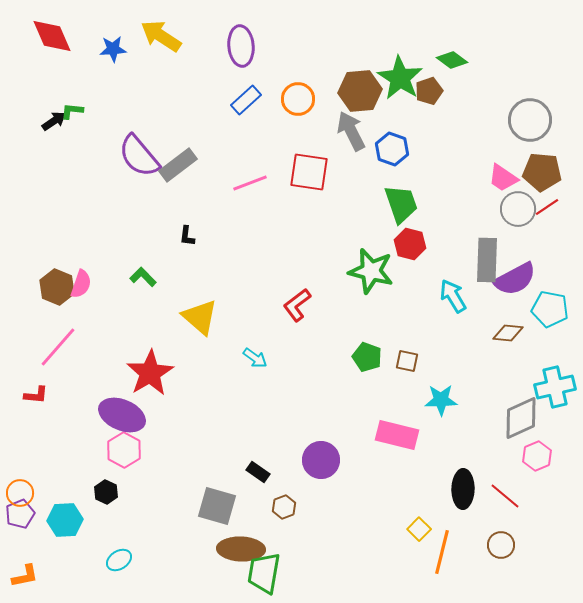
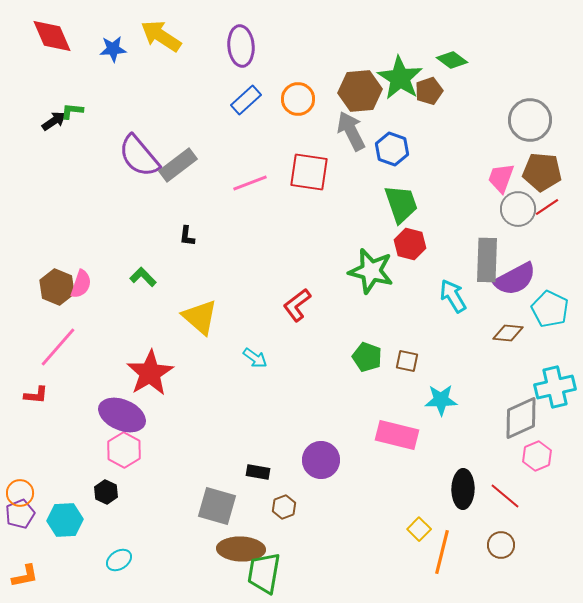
pink trapezoid at (503, 178): moved 2 px left; rotated 76 degrees clockwise
cyan pentagon at (550, 309): rotated 15 degrees clockwise
black rectangle at (258, 472): rotated 25 degrees counterclockwise
